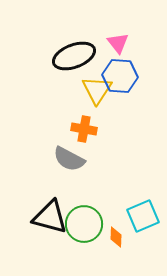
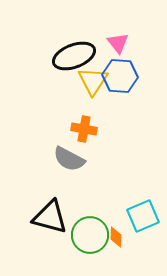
yellow triangle: moved 4 px left, 9 px up
green circle: moved 6 px right, 11 px down
